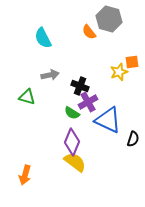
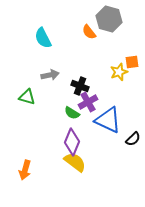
black semicircle: rotated 28 degrees clockwise
orange arrow: moved 5 px up
